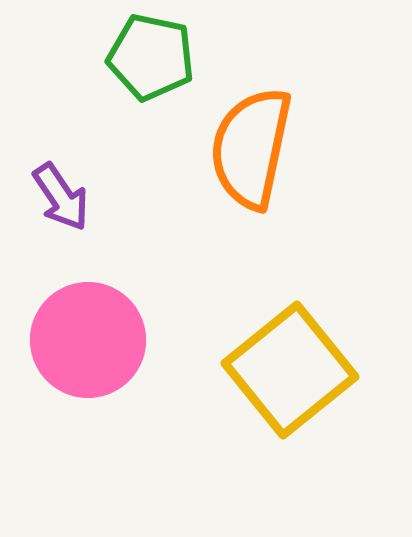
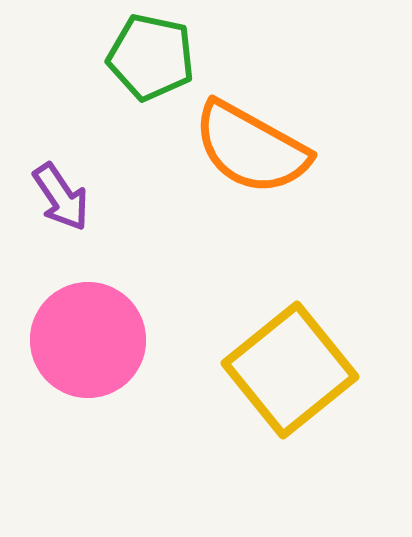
orange semicircle: rotated 73 degrees counterclockwise
